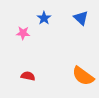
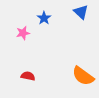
blue triangle: moved 6 px up
pink star: rotated 16 degrees counterclockwise
